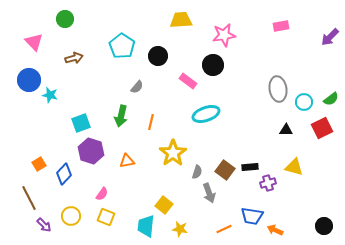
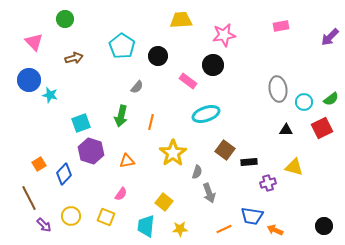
black rectangle at (250, 167): moved 1 px left, 5 px up
brown square at (225, 170): moved 20 px up
pink semicircle at (102, 194): moved 19 px right
yellow square at (164, 205): moved 3 px up
yellow star at (180, 229): rotated 14 degrees counterclockwise
